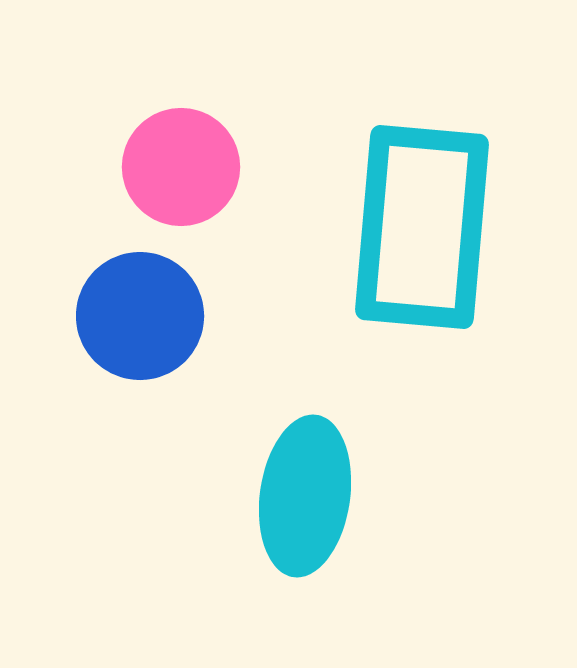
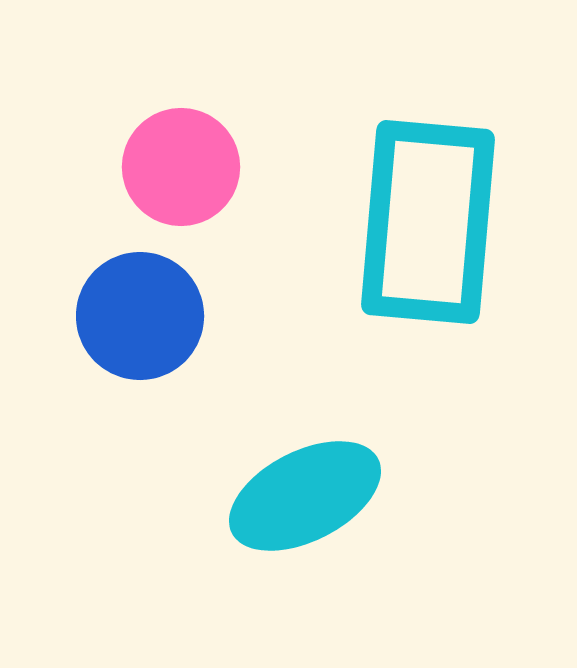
cyan rectangle: moved 6 px right, 5 px up
cyan ellipse: rotated 55 degrees clockwise
